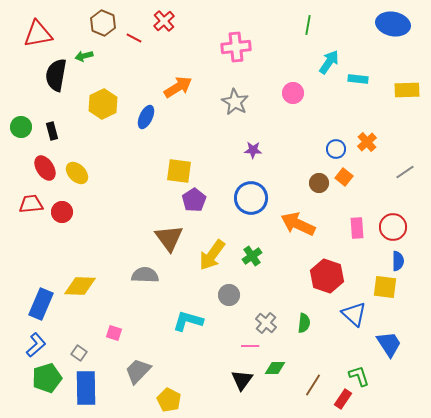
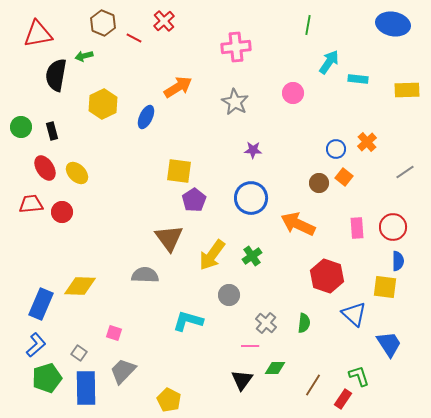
gray trapezoid at (138, 371): moved 15 px left
